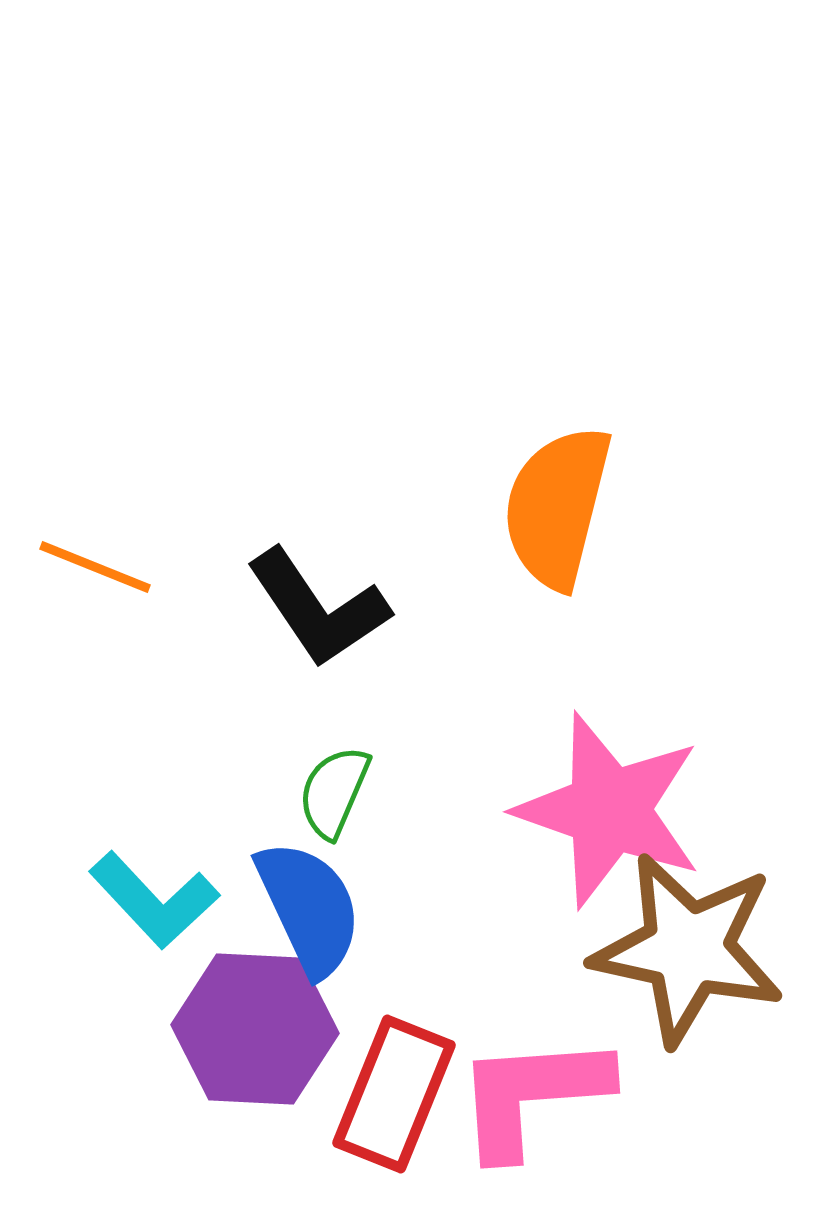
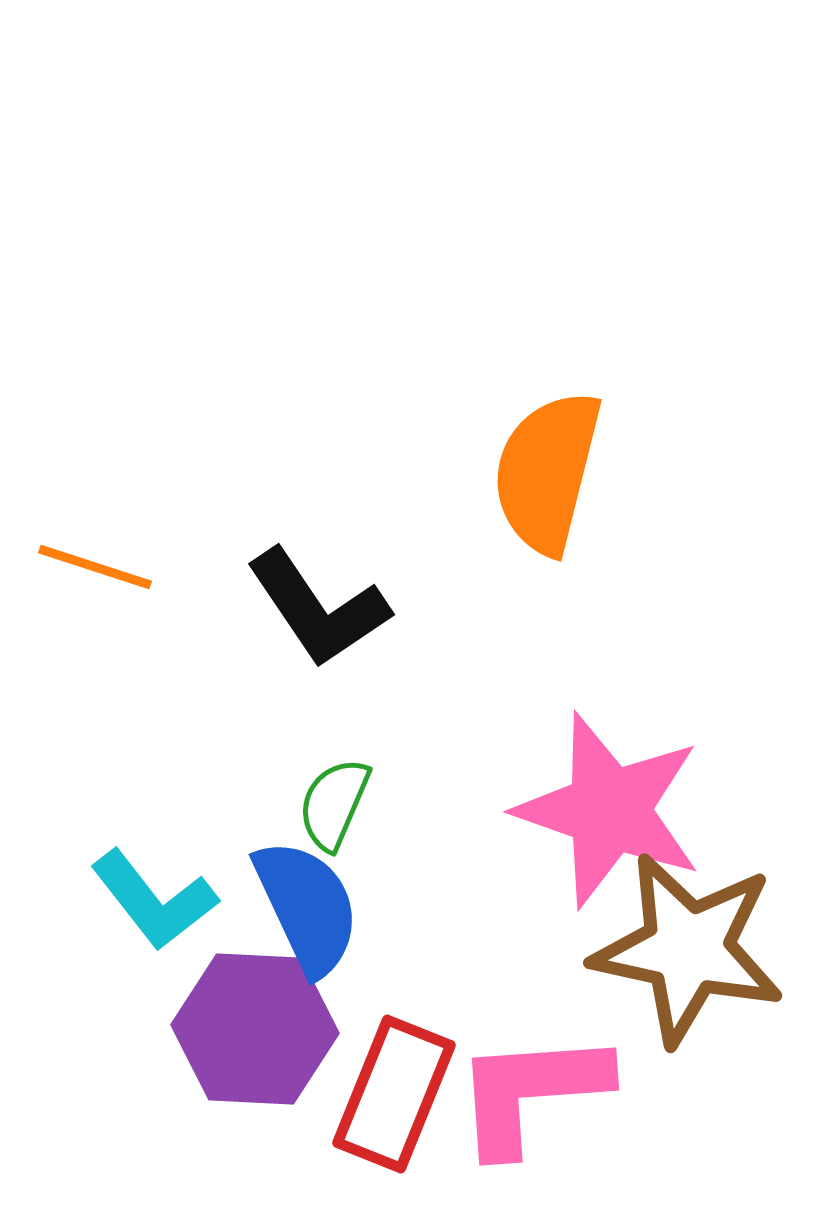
orange semicircle: moved 10 px left, 35 px up
orange line: rotated 4 degrees counterclockwise
green semicircle: moved 12 px down
cyan L-shape: rotated 5 degrees clockwise
blue semicircle: moved 2 px left, 1 px up
pink L-shape: moved 1 px left, 3 px up
